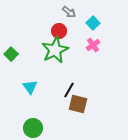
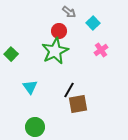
pink cross: moved 8 px right, 5 px down
green star: moved 1 px down
brown square: rotated 24 degrees counterclockwise
green circle: moved 2 px right, 1 px up
